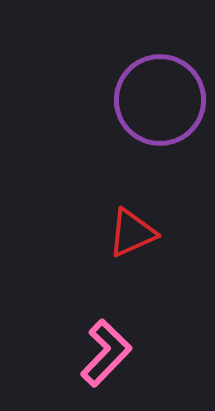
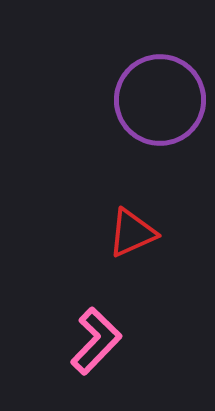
pink L-shape: moved 10 px left, 12 px up
